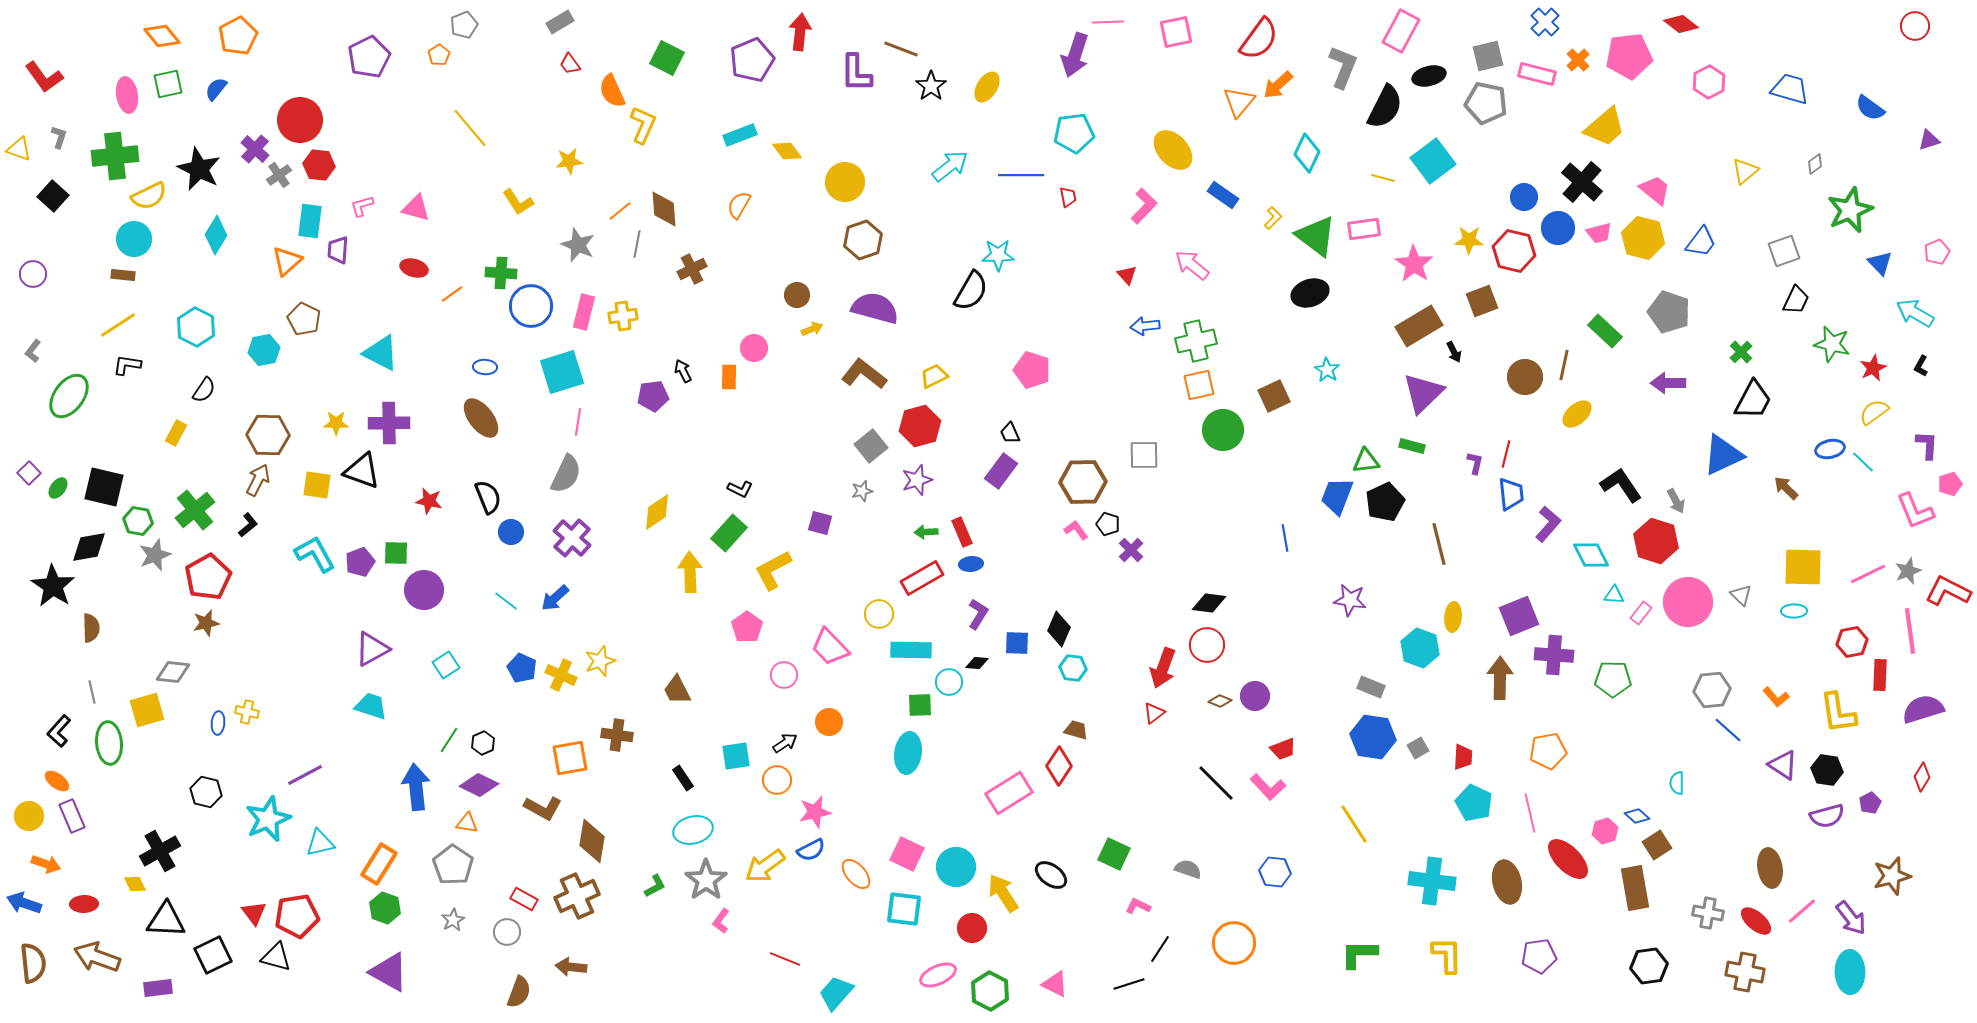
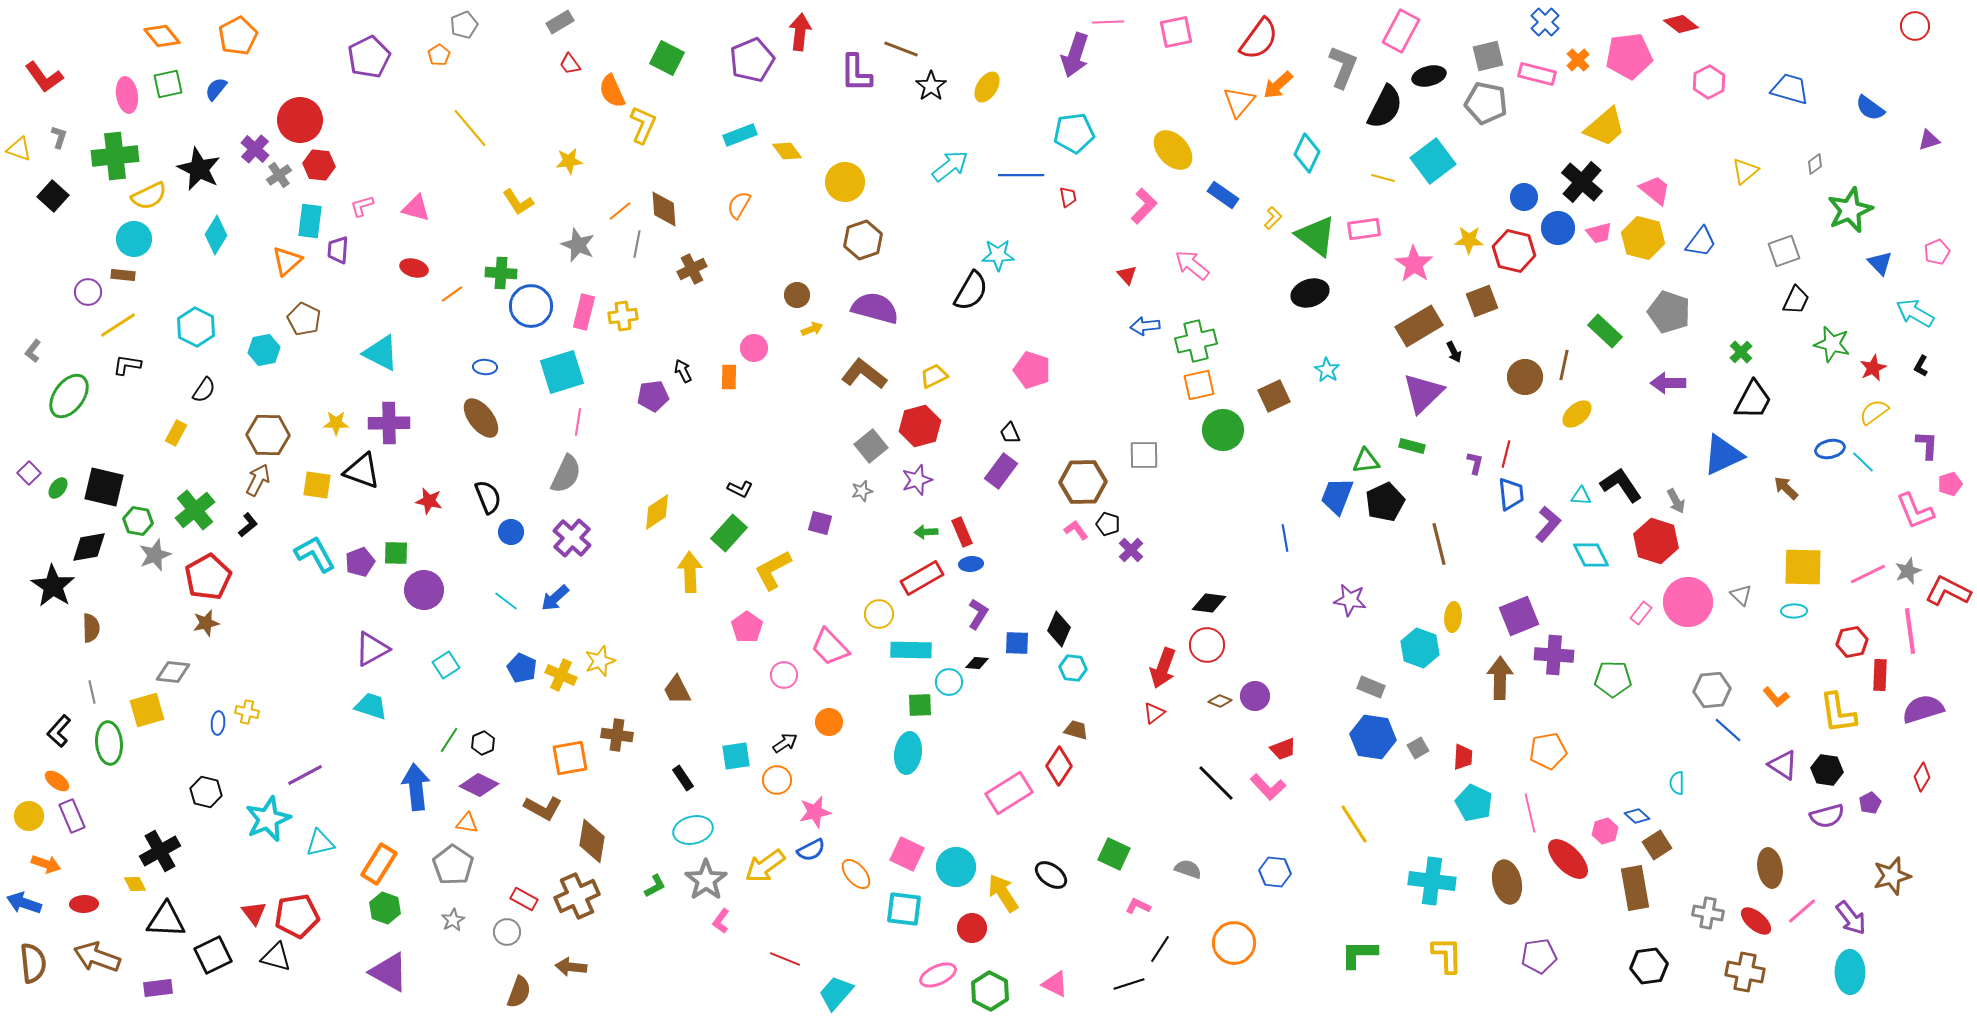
purple circle at (33, 274): moved 55 px right, 18 px down
cyan triangle at (1614, 595): moved 33 px left, 99 px up
